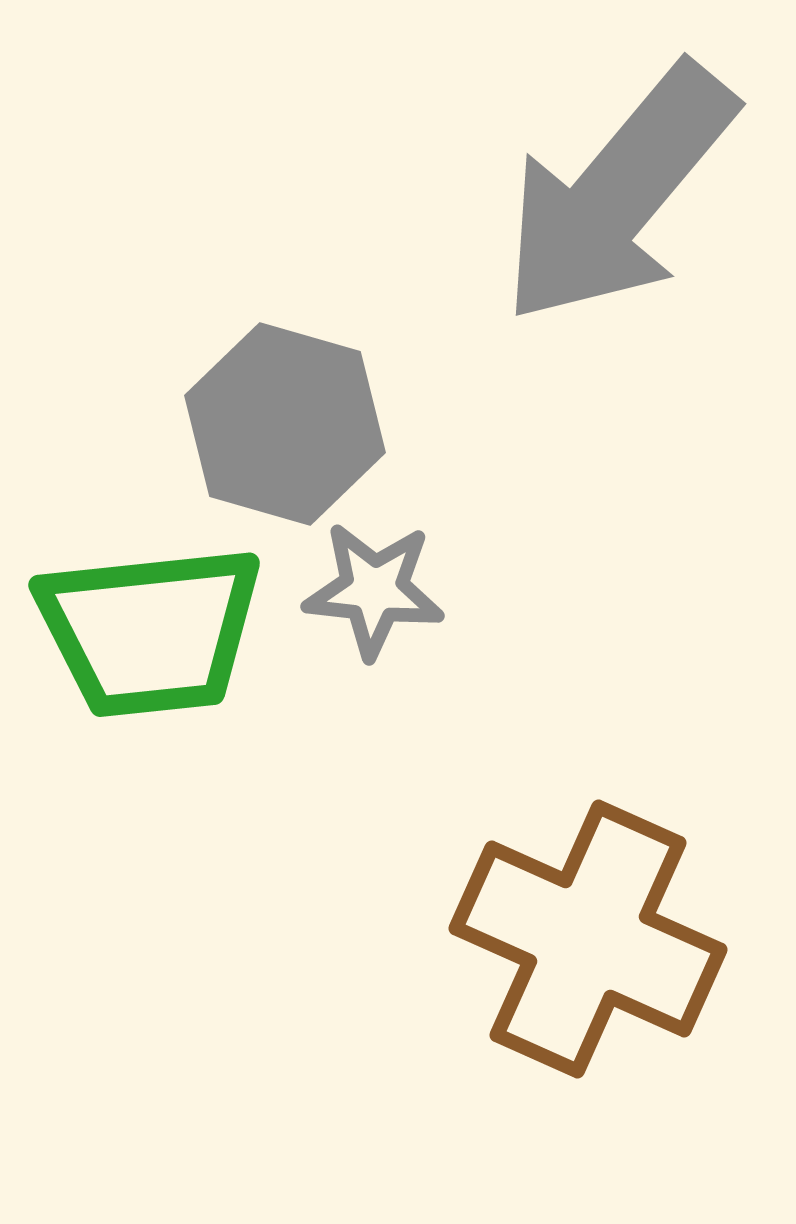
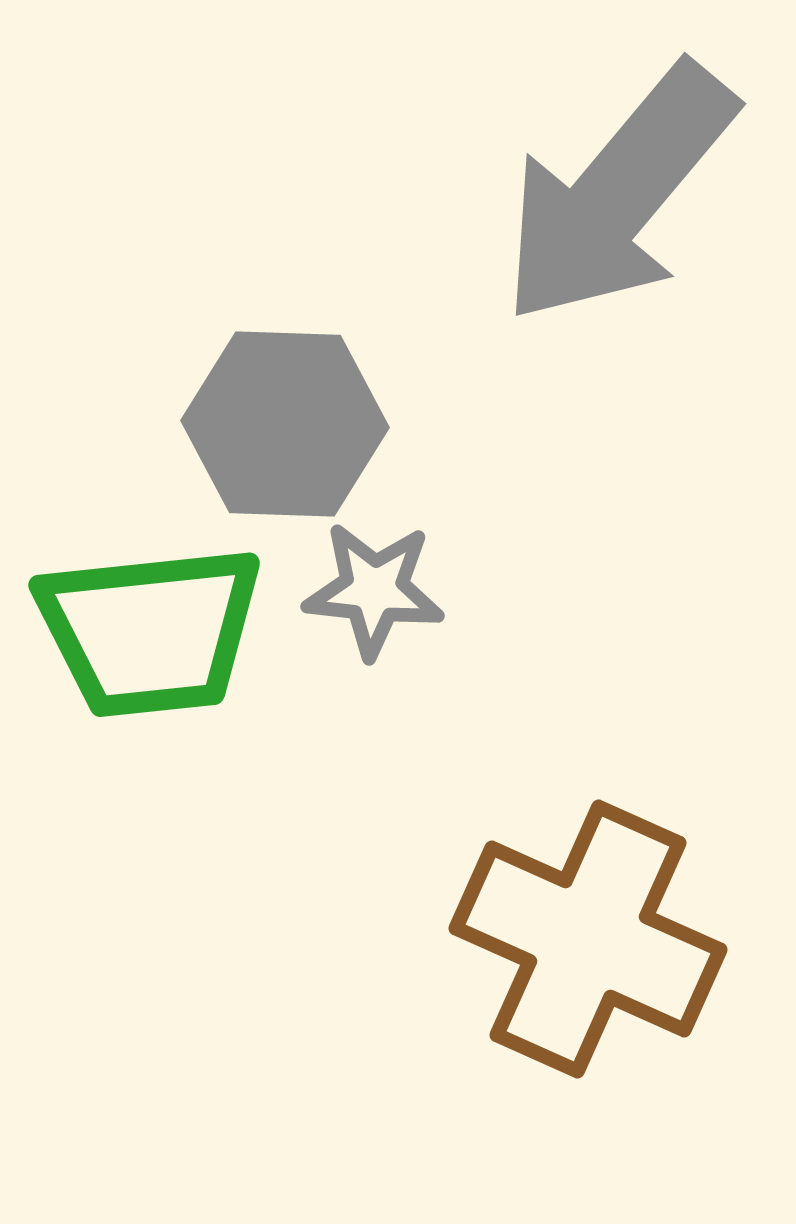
gray hexagon: rotated 14 degrees counterclockwise
